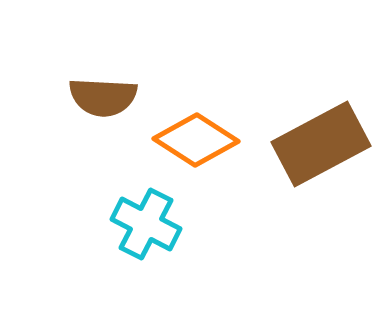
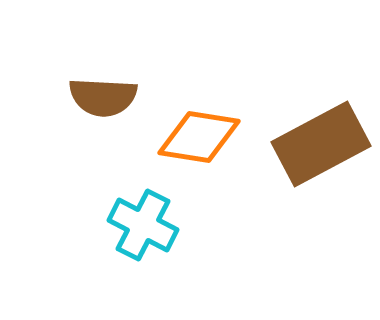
orange diamond: moved 3 px right, 3 px up; rotated 24 degrees counterclockwise
cyan cross: moved 3 px left, 1 px down
